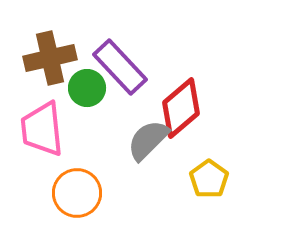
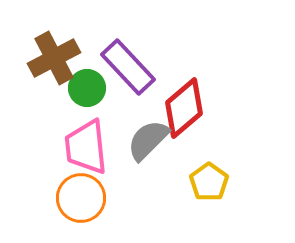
brown cross: moved 4 px right; rotated 15 degrees counterclockwise
purple rectangle: moved 8 px right
red diamond: moved 3 px right
pink trapezoid: moved 44 px right, 18 px down
yellow pentagon: moved 3 px down
orange circle: moved 4 px right, 5 px down
